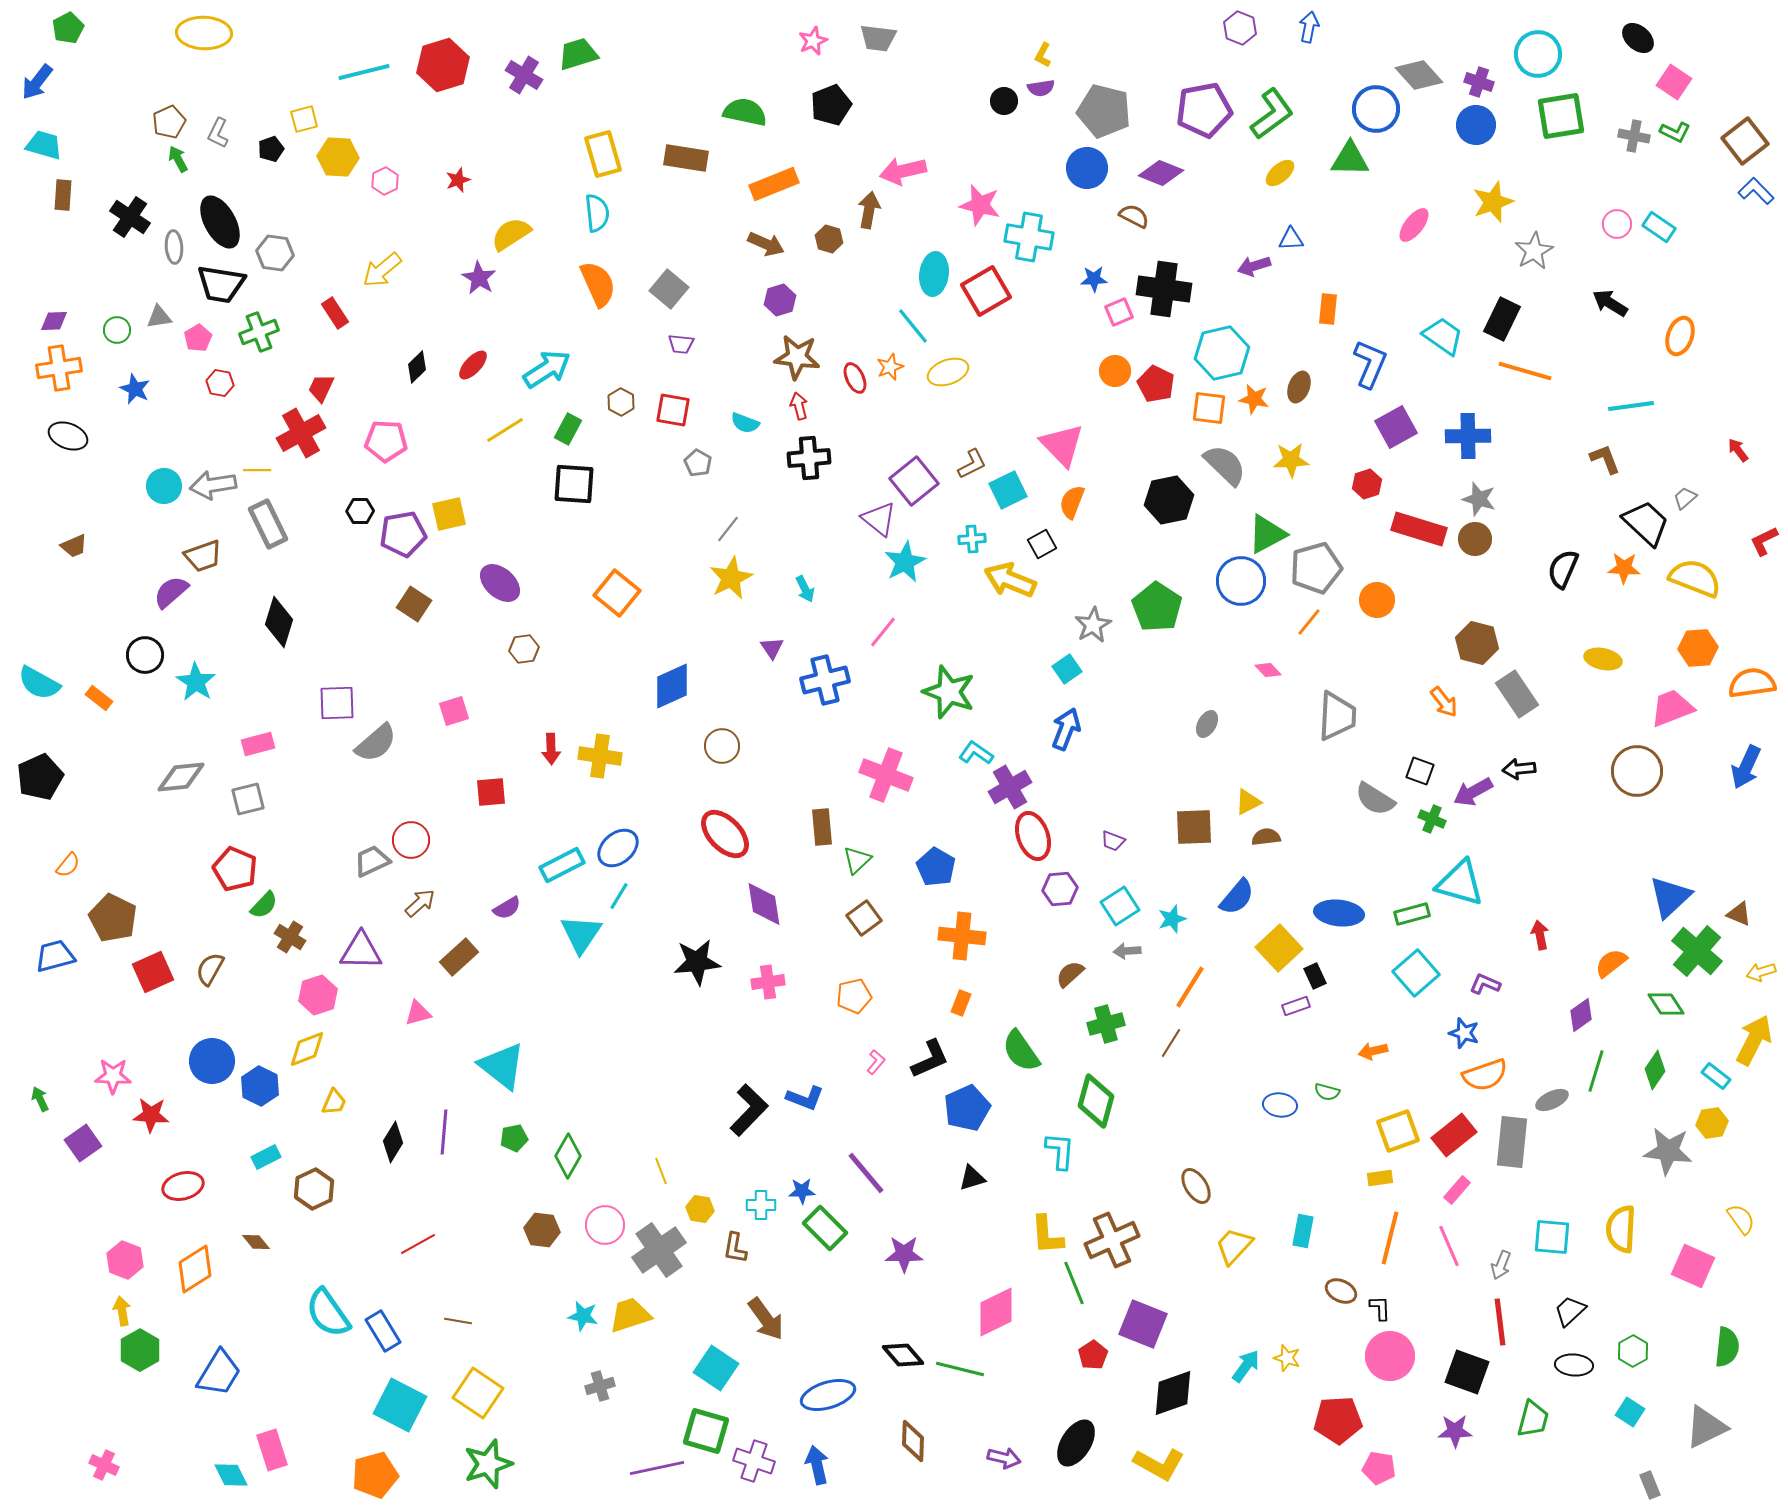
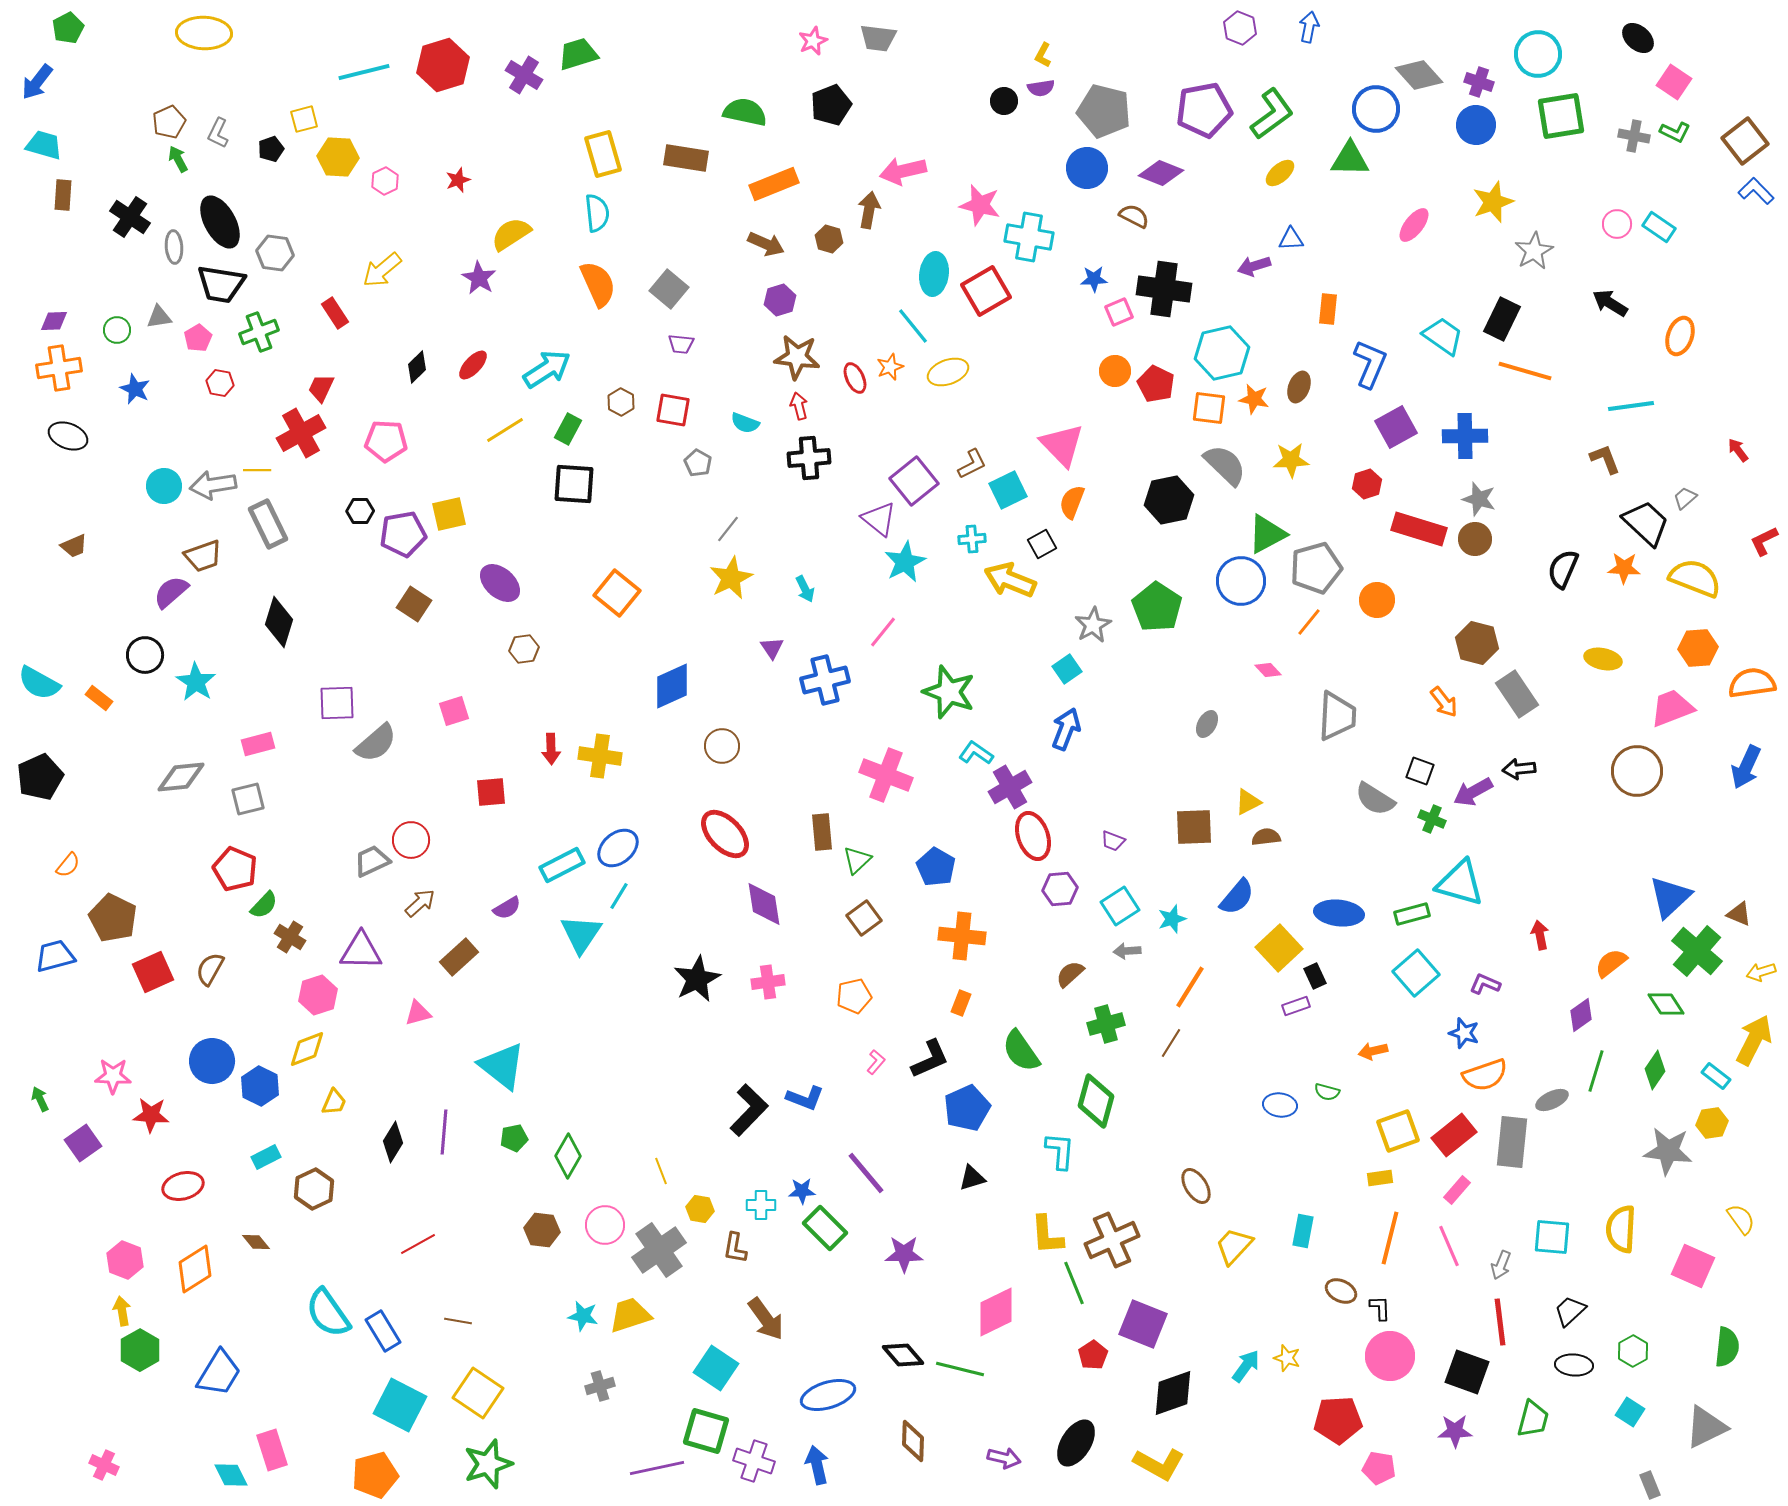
blue cross at (1468, 436): moved 3 px left
brown rectangle at (822, 827): moved 5 px down
black star at (697, 962): moved 17 px down; rotated 21 degrees counterclockwise
